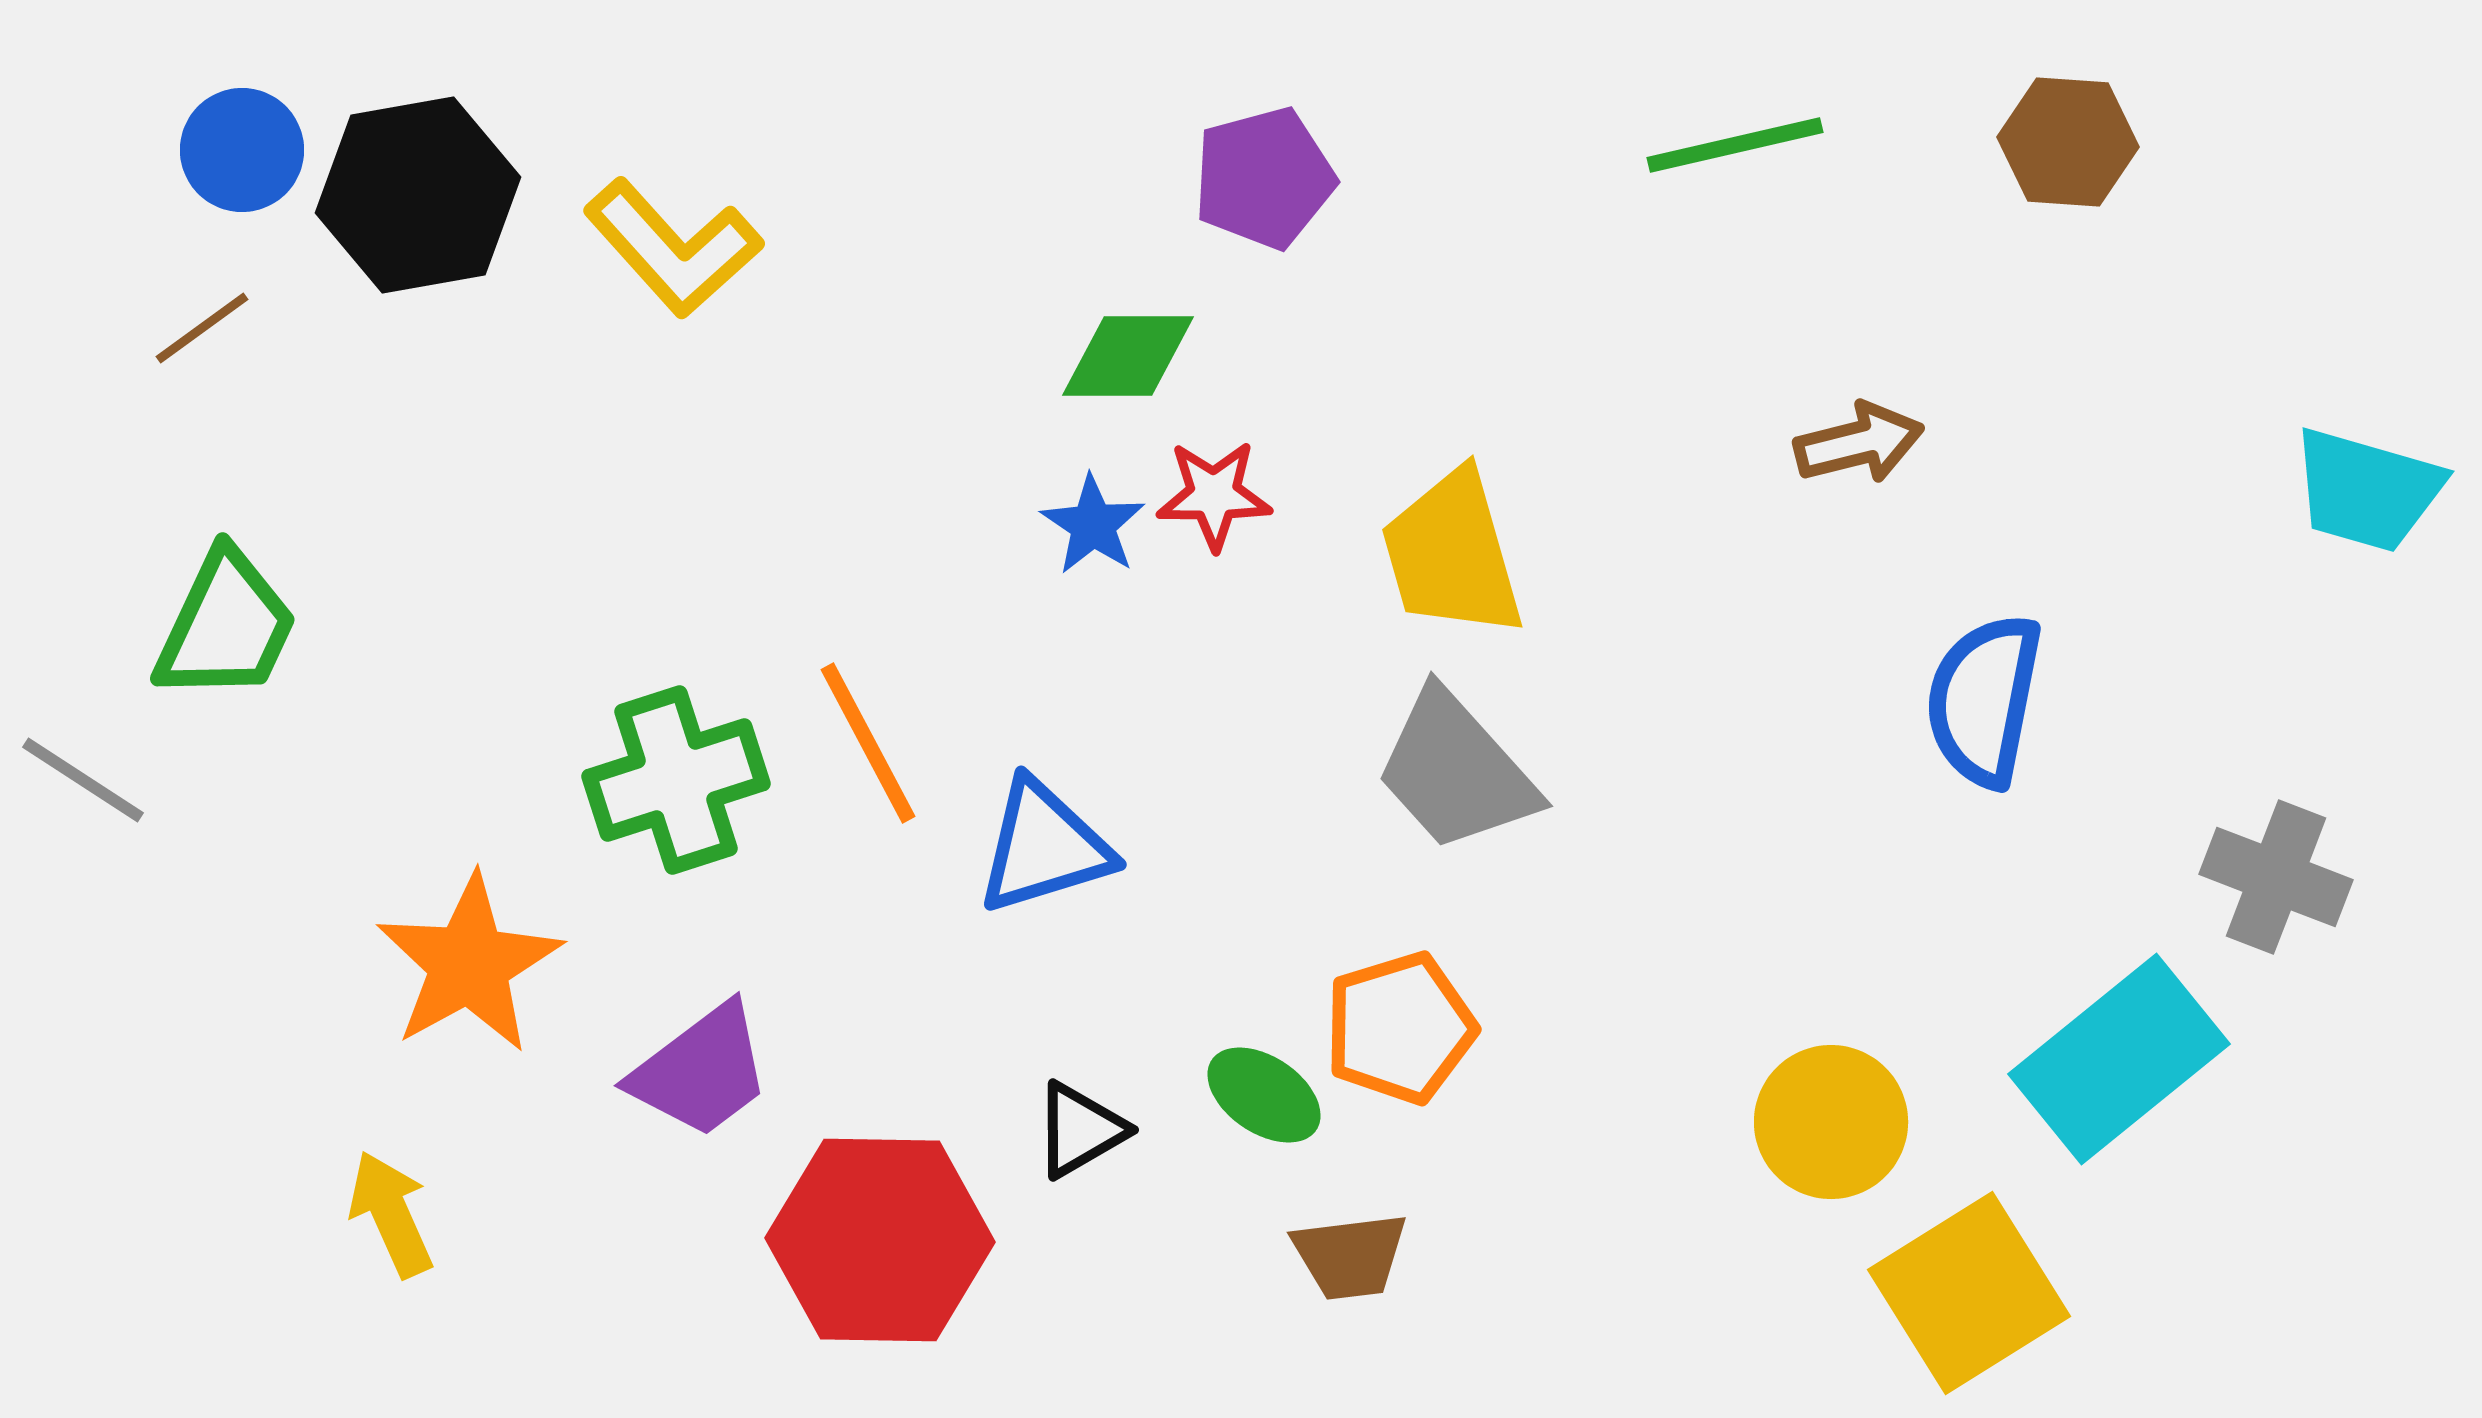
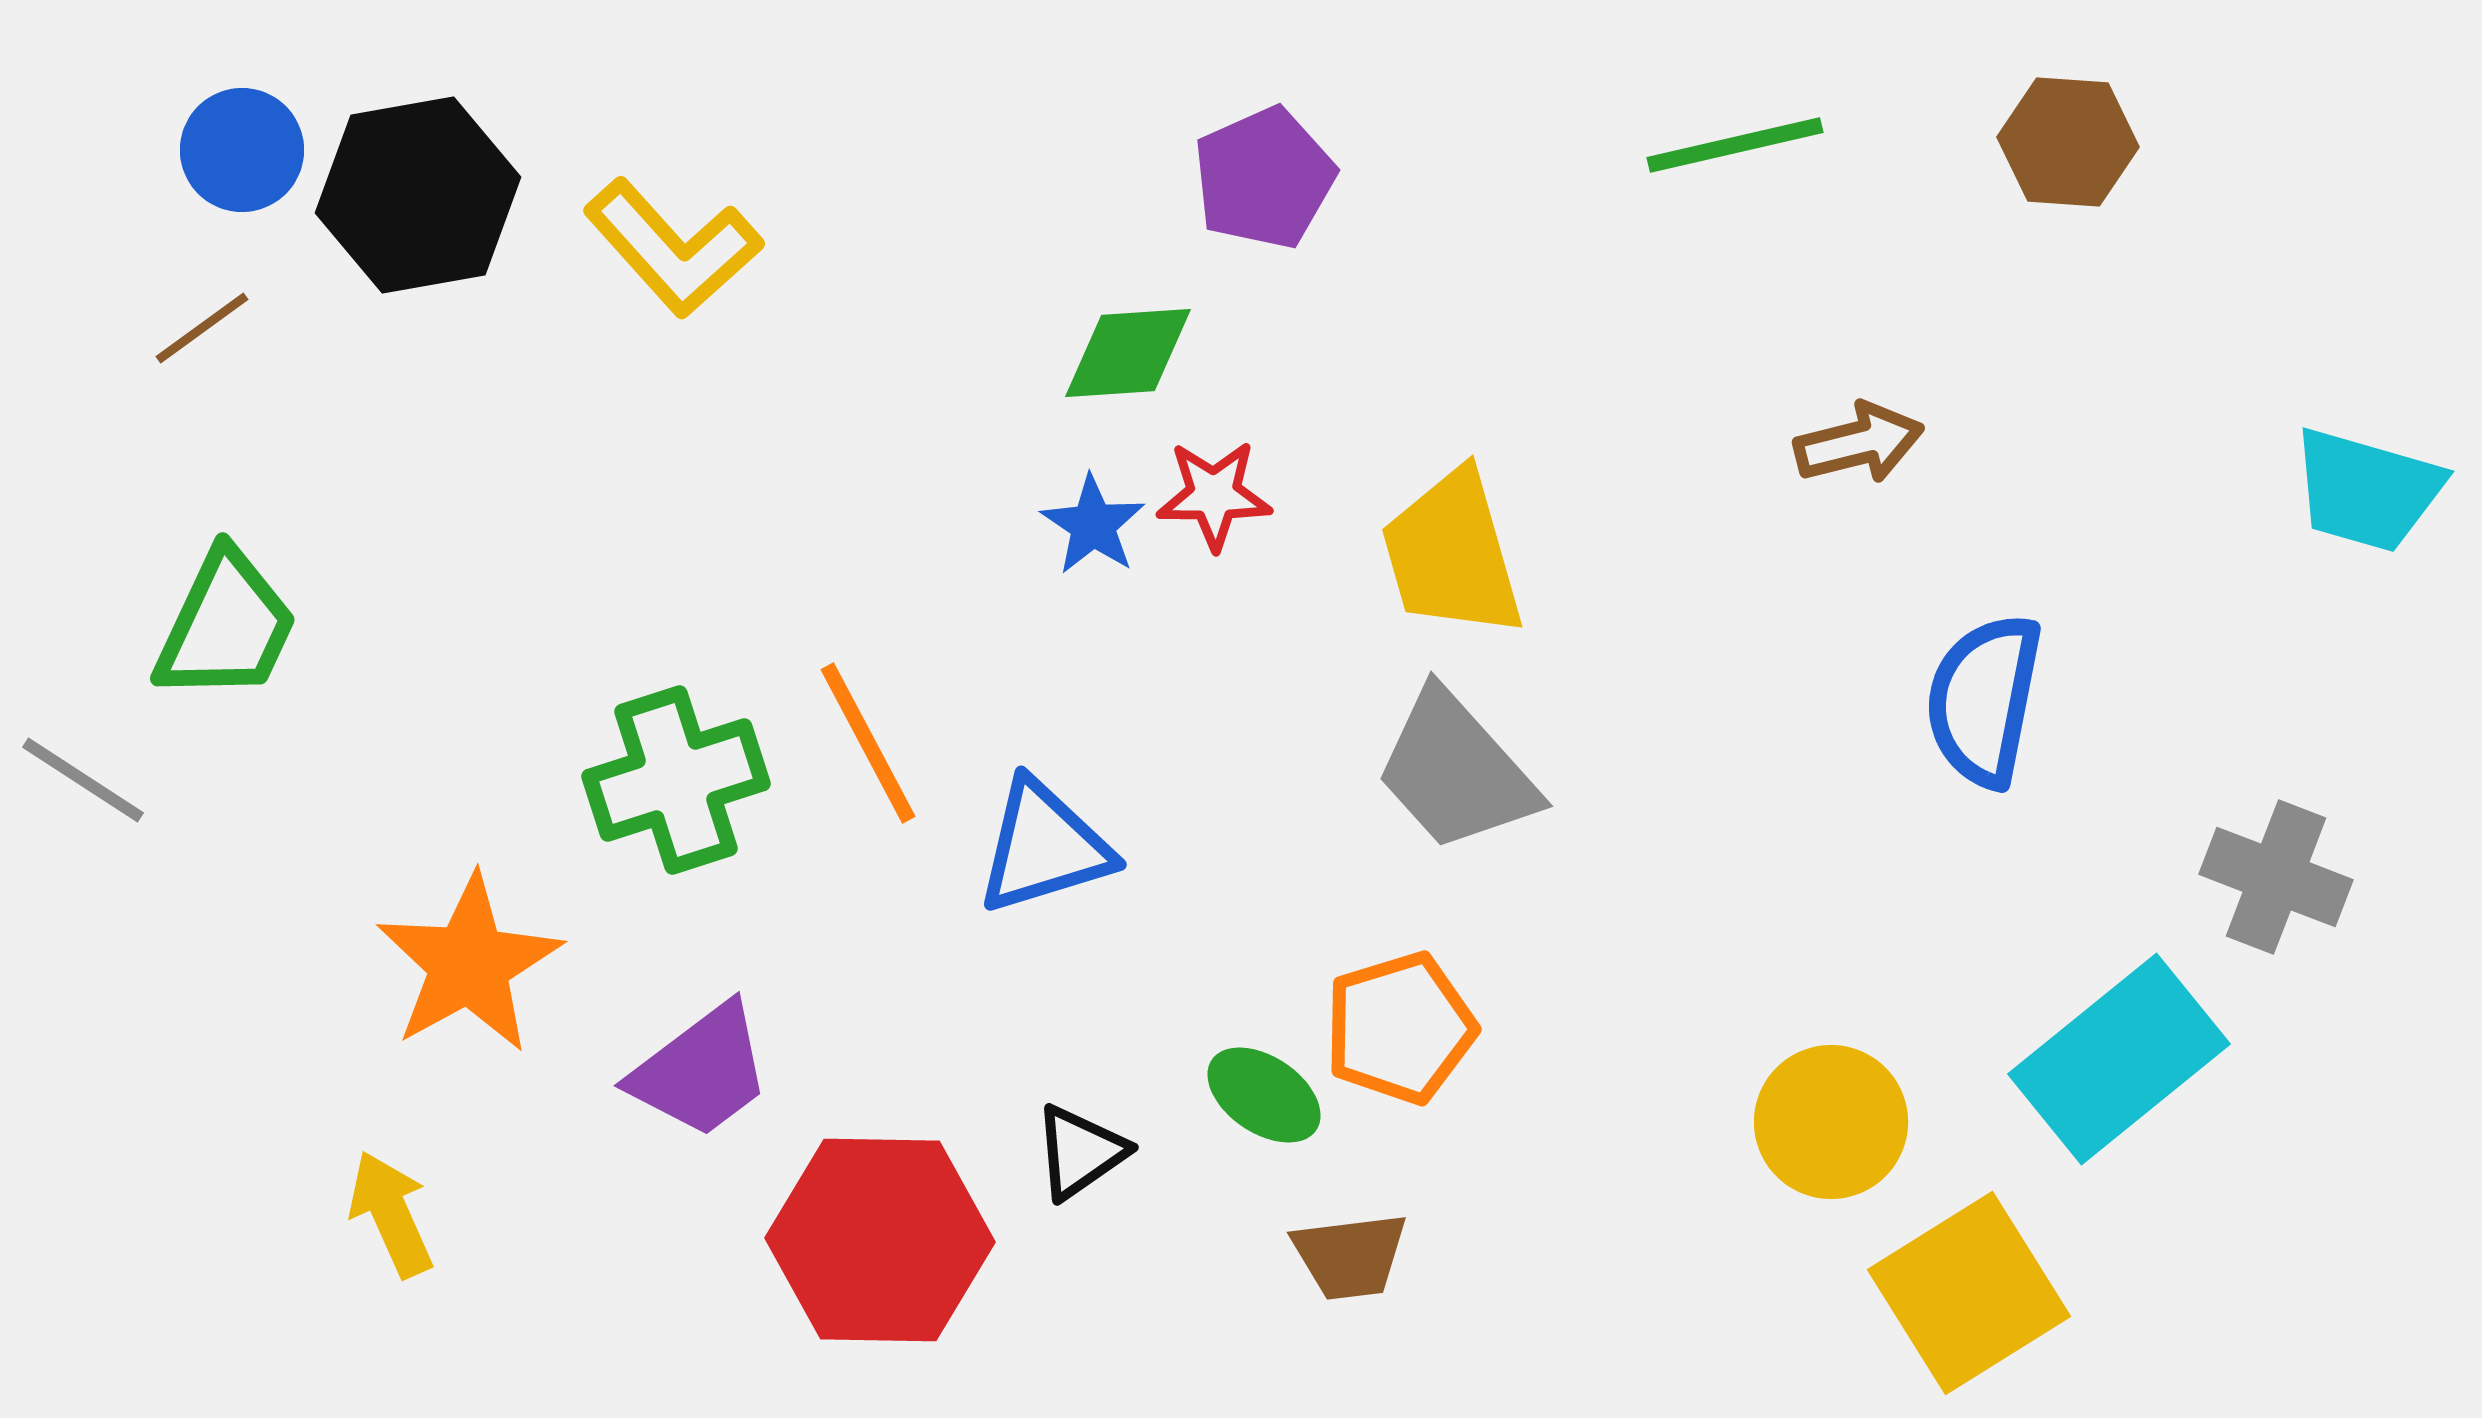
purple pentagon: rotated 9 degrees counterclockwise
green diamond: moved 3 px up; rotated 4 degrees counterclockwise
black triangle: moved 22 px down; rotated 5 degrees counterclockwise
